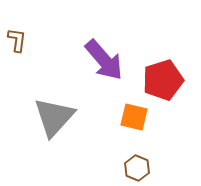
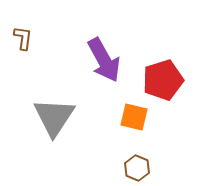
brown L-shape: moved 6 px right, 2 px up
purple arrow: rotated 12 degrees clockwise
gray triangle: rotated 9 degrees counterclockwise
